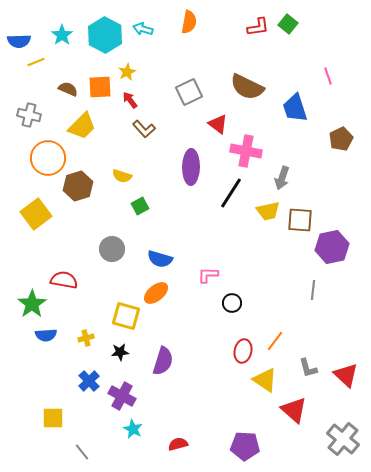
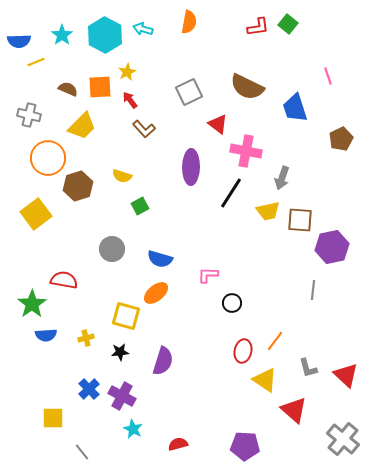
blue cross at (89, 381): moved 8 px down
